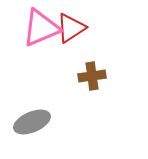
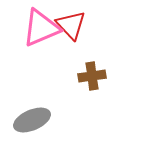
red triangle: moved 3 px up; rotated 40 degrees counterclockwise
gray ellipse: moved 2 px up
